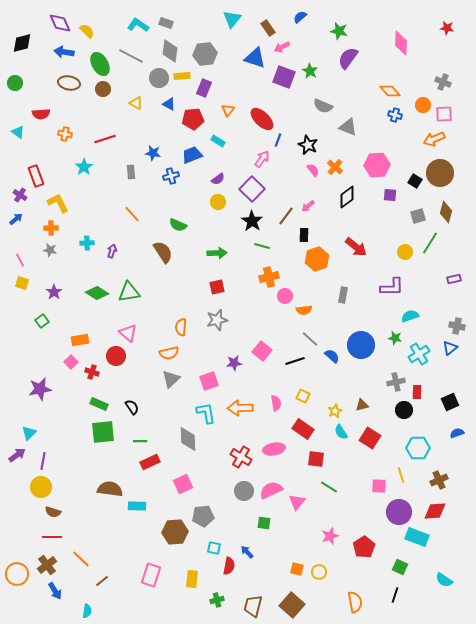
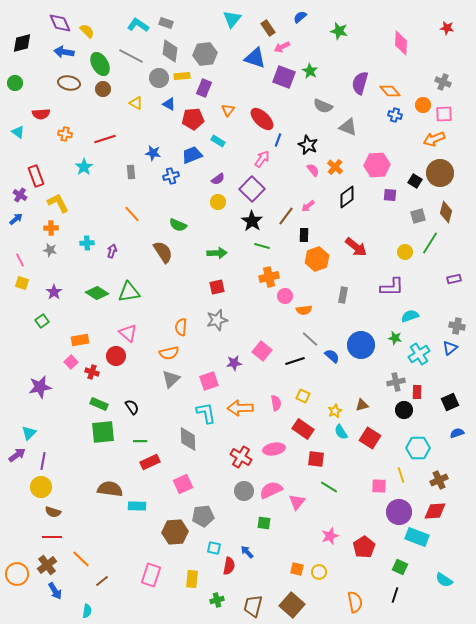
purple semicircle at (348, 58): moved 12 px right, 25 px down; rotated 20 degrees counterclockwise
purple star at (40, 389): moved 2 px up
